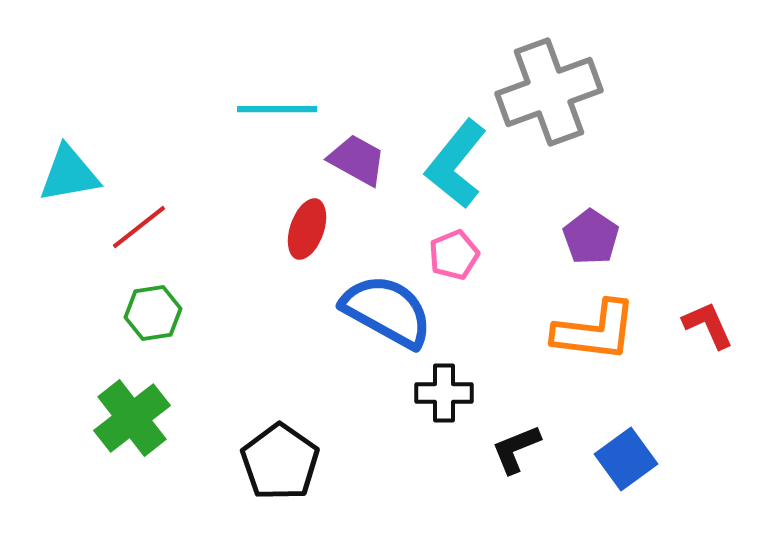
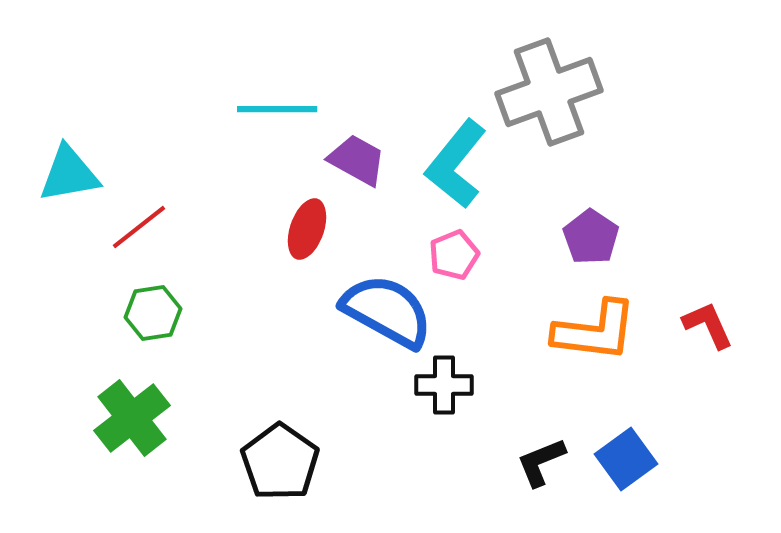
black cross: moved 8 px up
black L-shape: moved 25 px right, 13 px down
